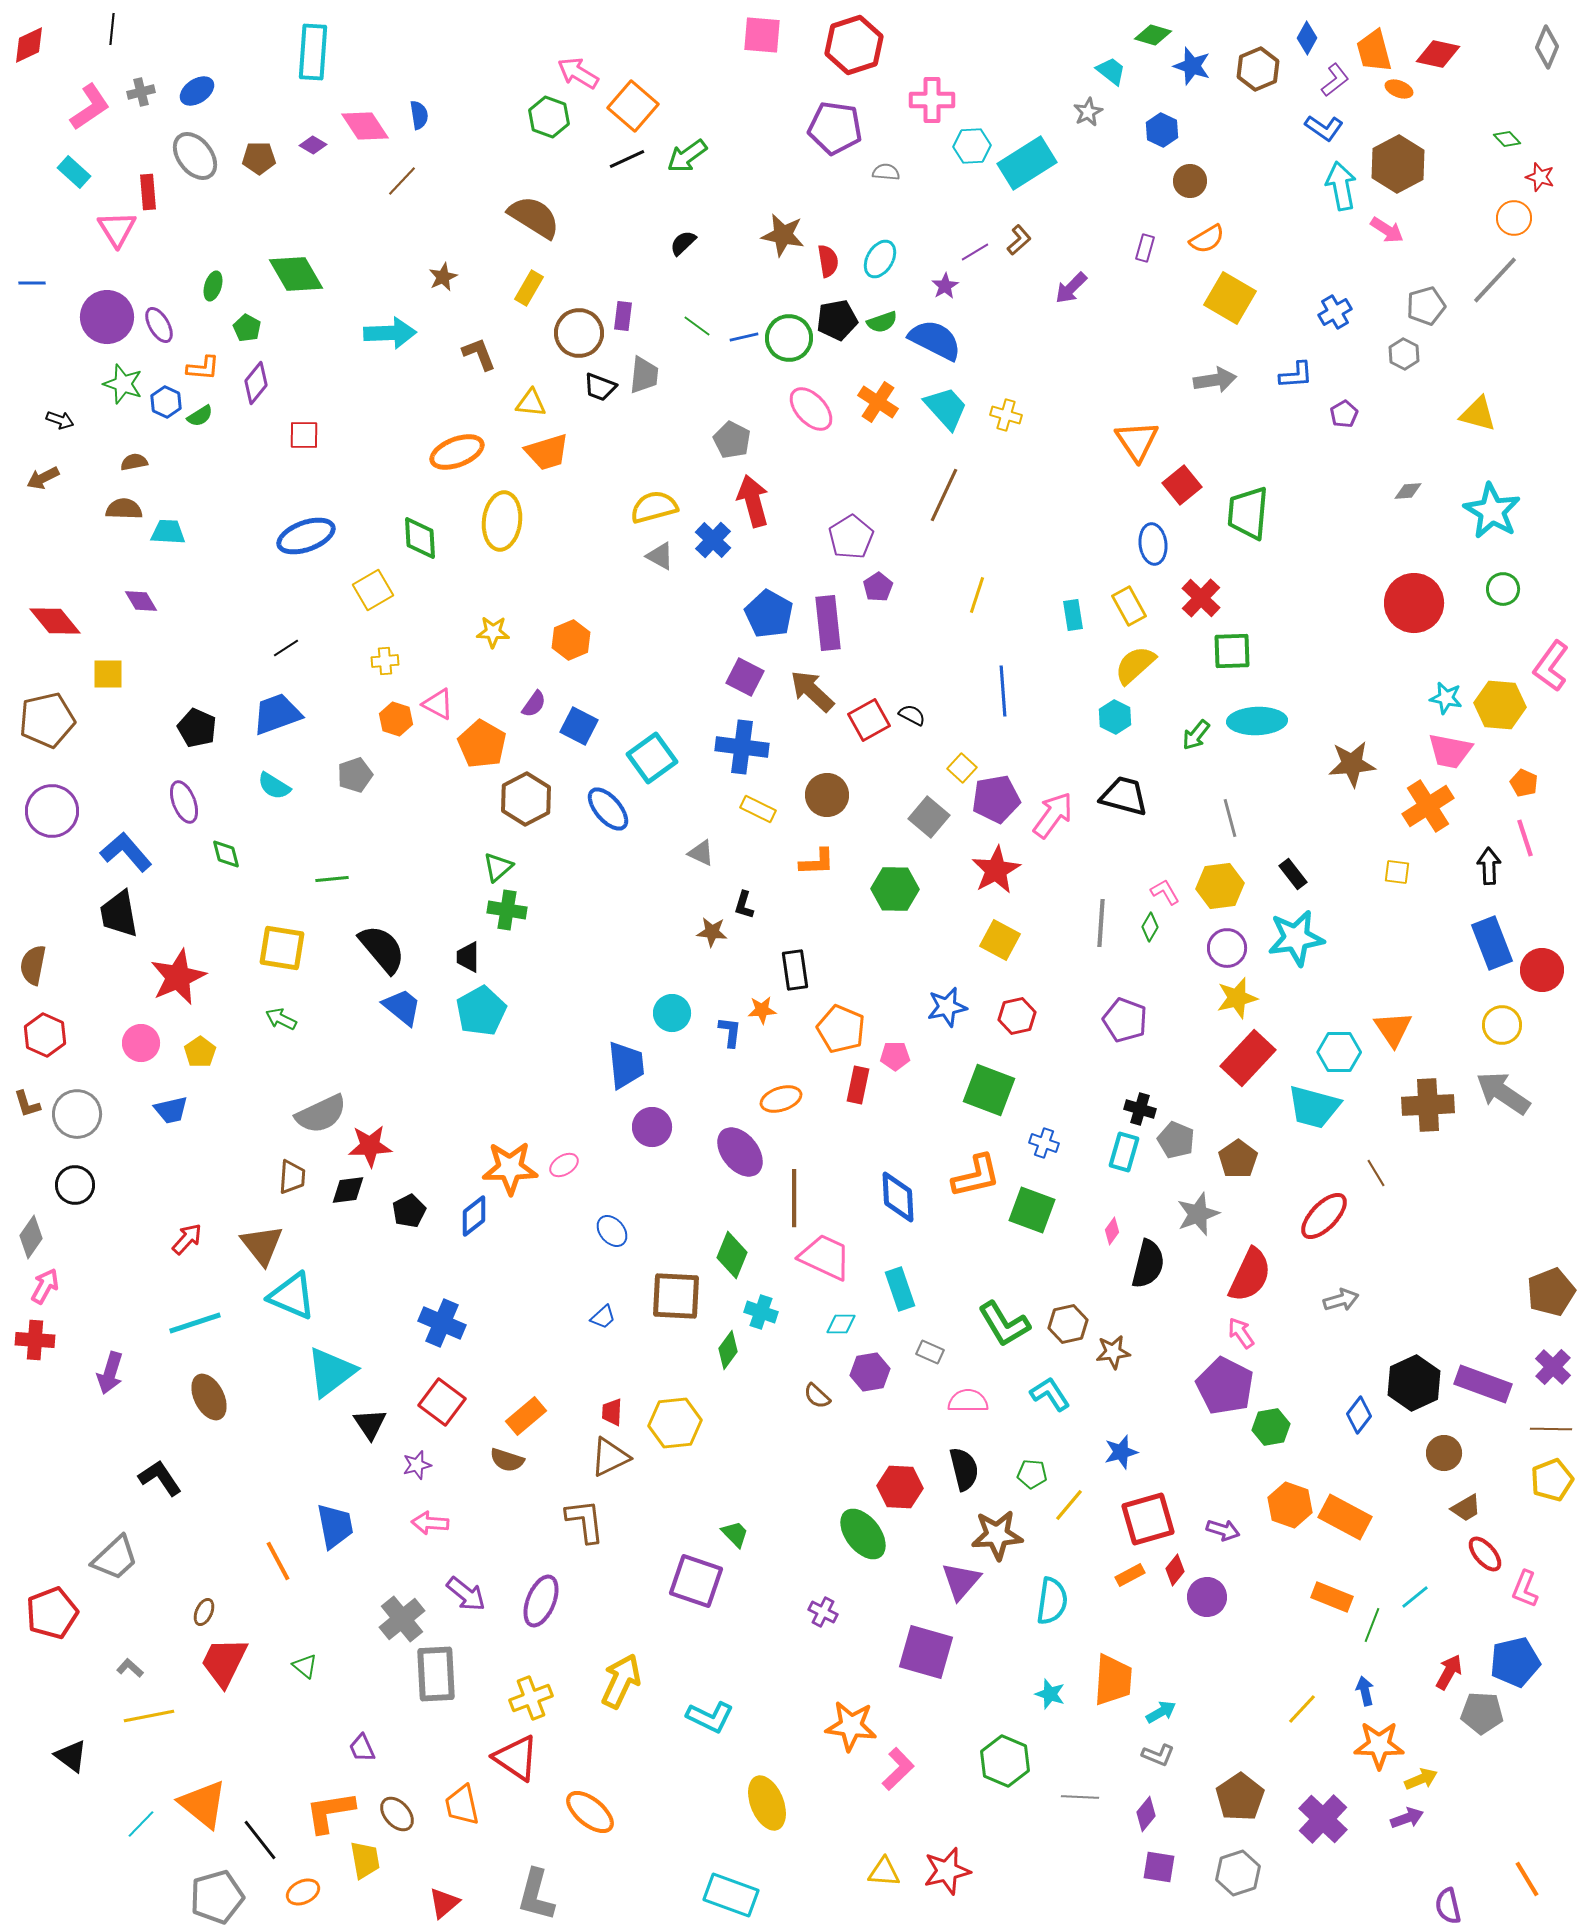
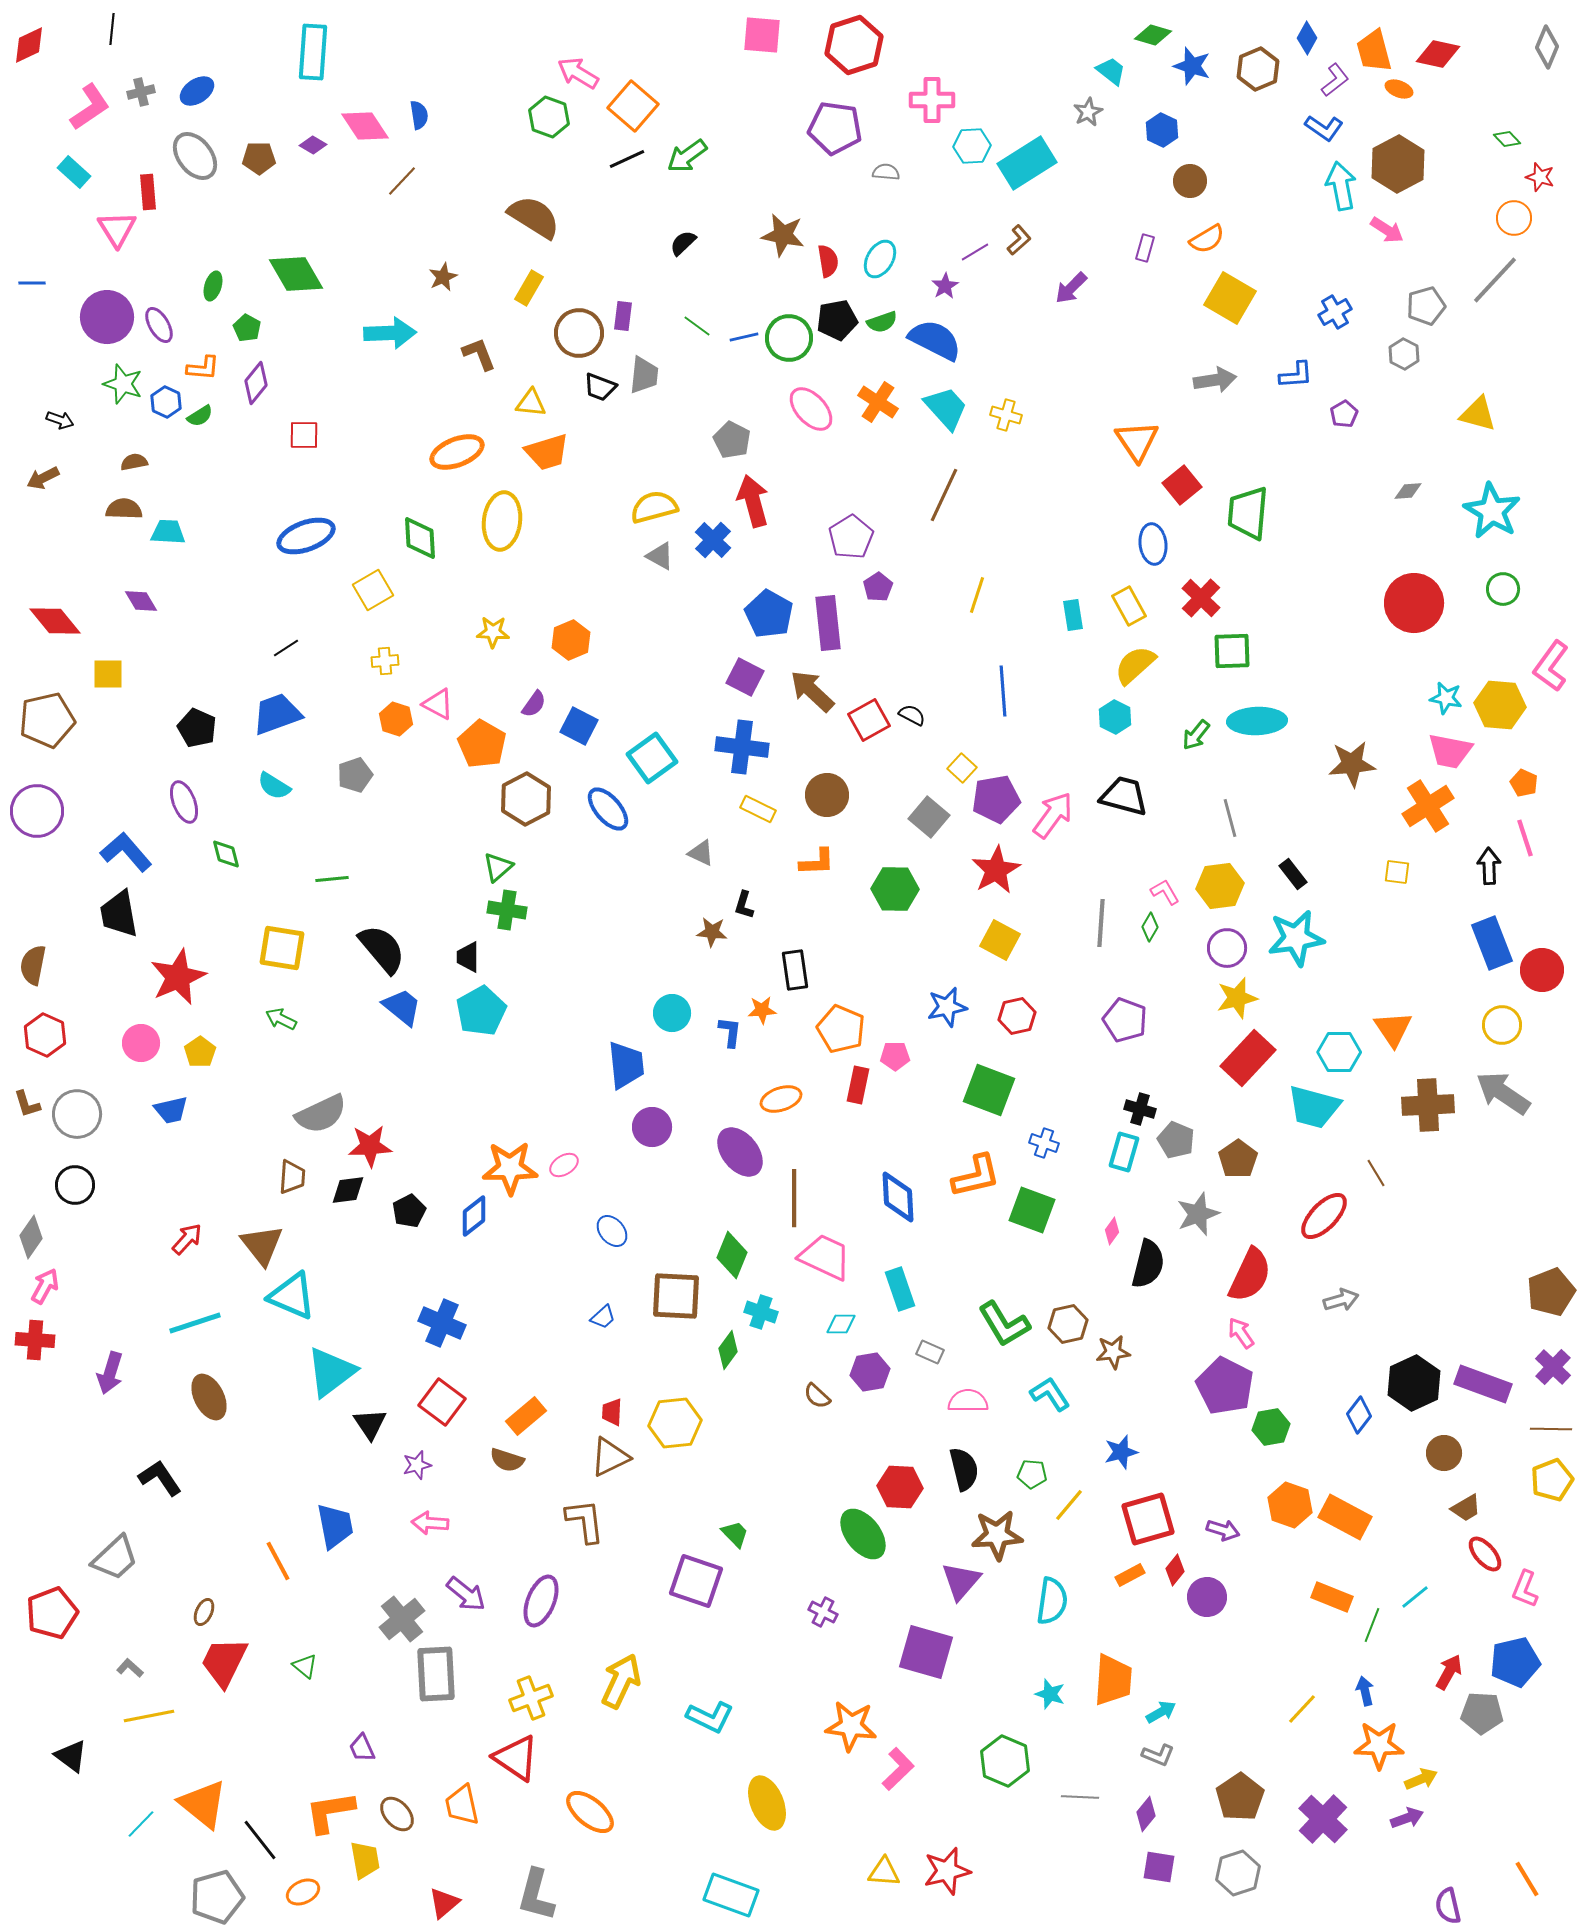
purple circle at (52, 811): moved 15 px left
